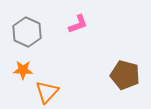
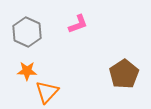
orange star: moved 4 px right, 1 px down
brown pentagon: moved 1 px left, 1 px up; rotated 24 degrees clockwise
